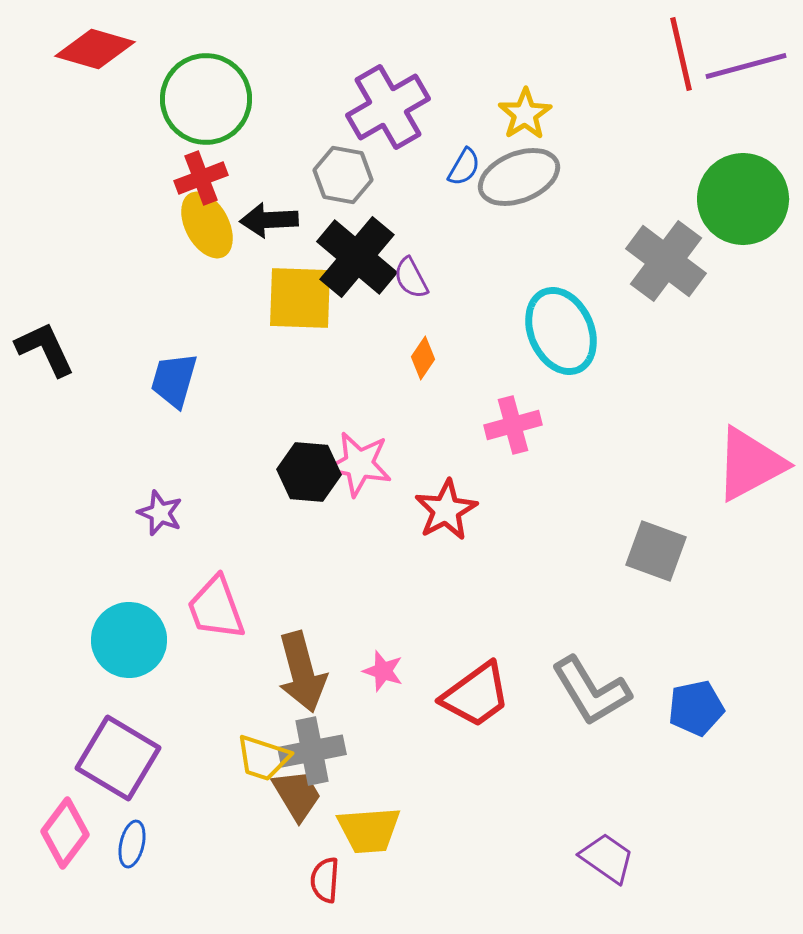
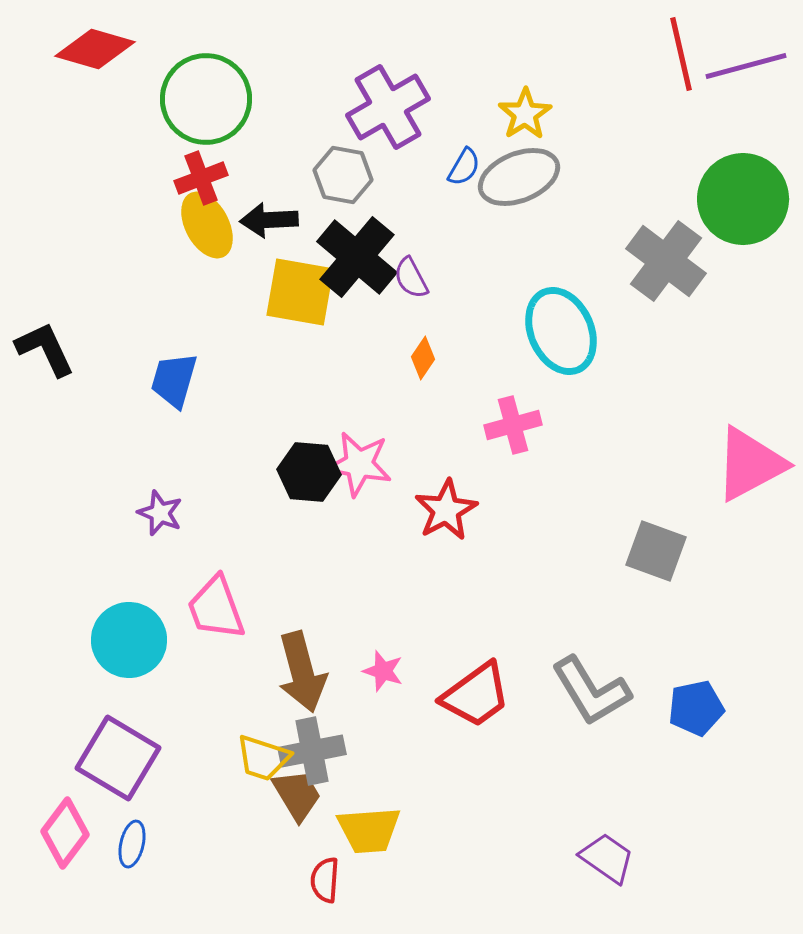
yellow square at (300, 298): moved 6 px up; rotated 8 degrees clockwise
